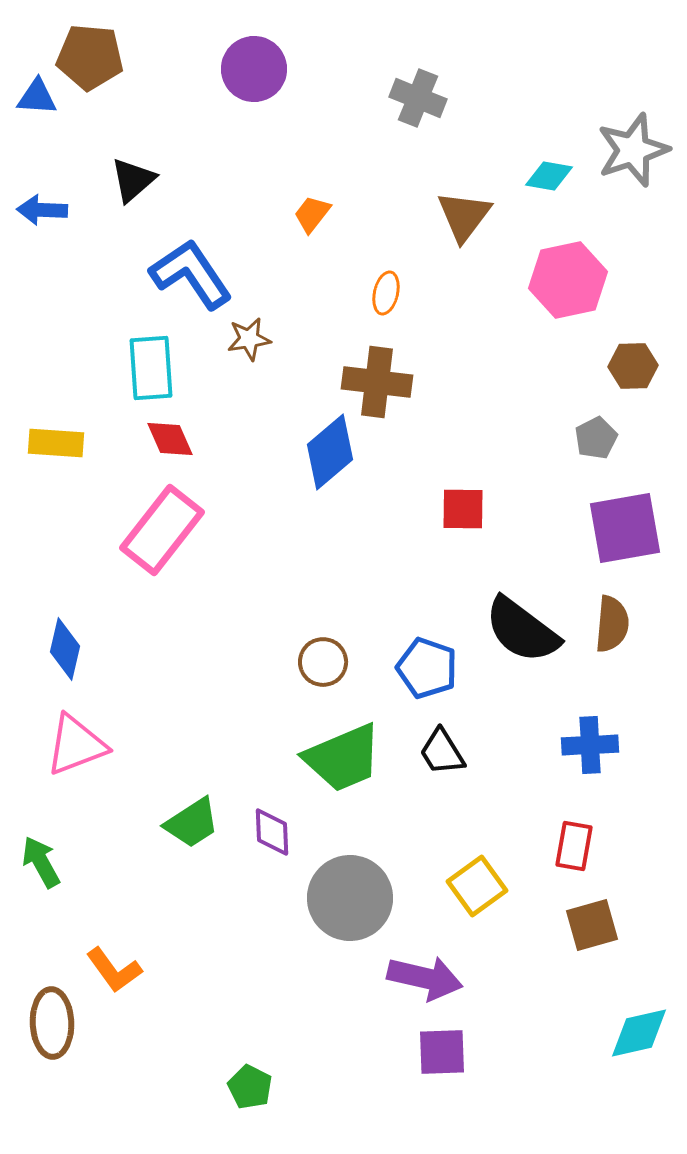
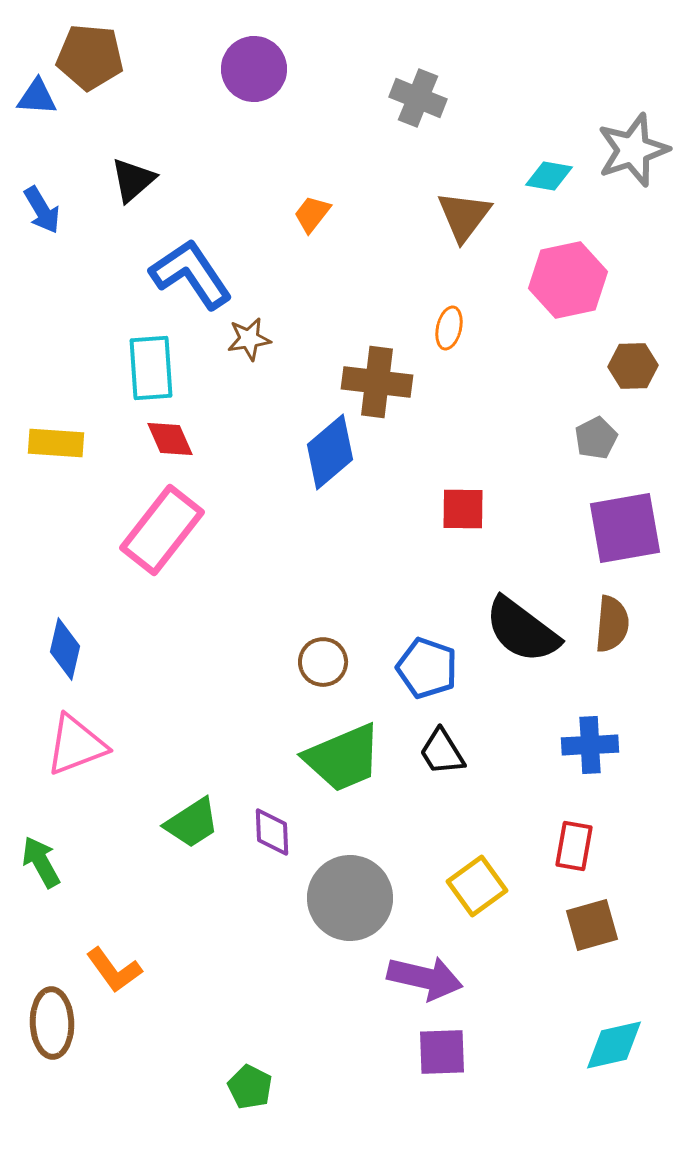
blue arrow at (42, 210): rotated 123 degrees counterclockwise
orange ellipse at (386, 293): moved 63 px right, 35 px down
cyan diamond at (639, 1033): moved 25 px left, 12 px down
